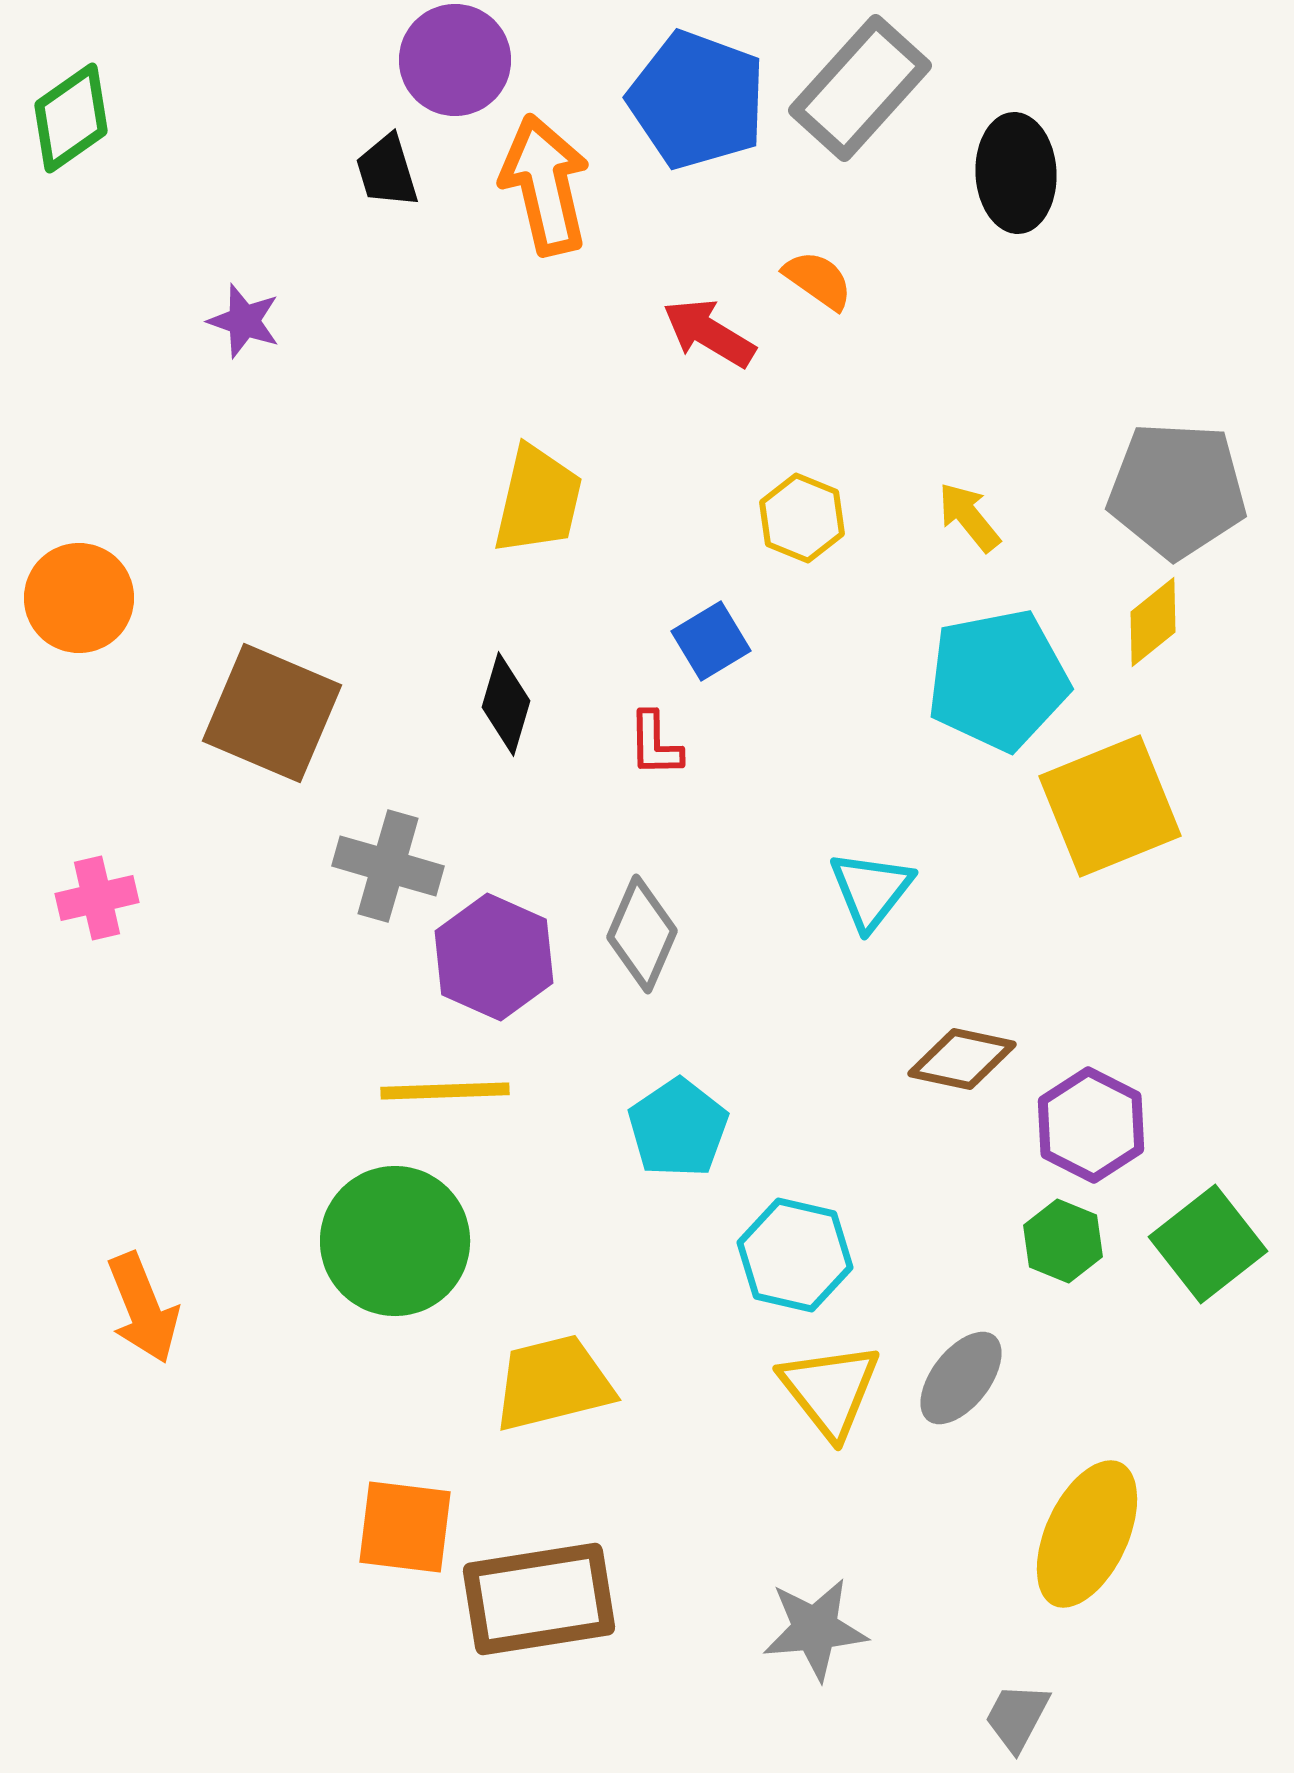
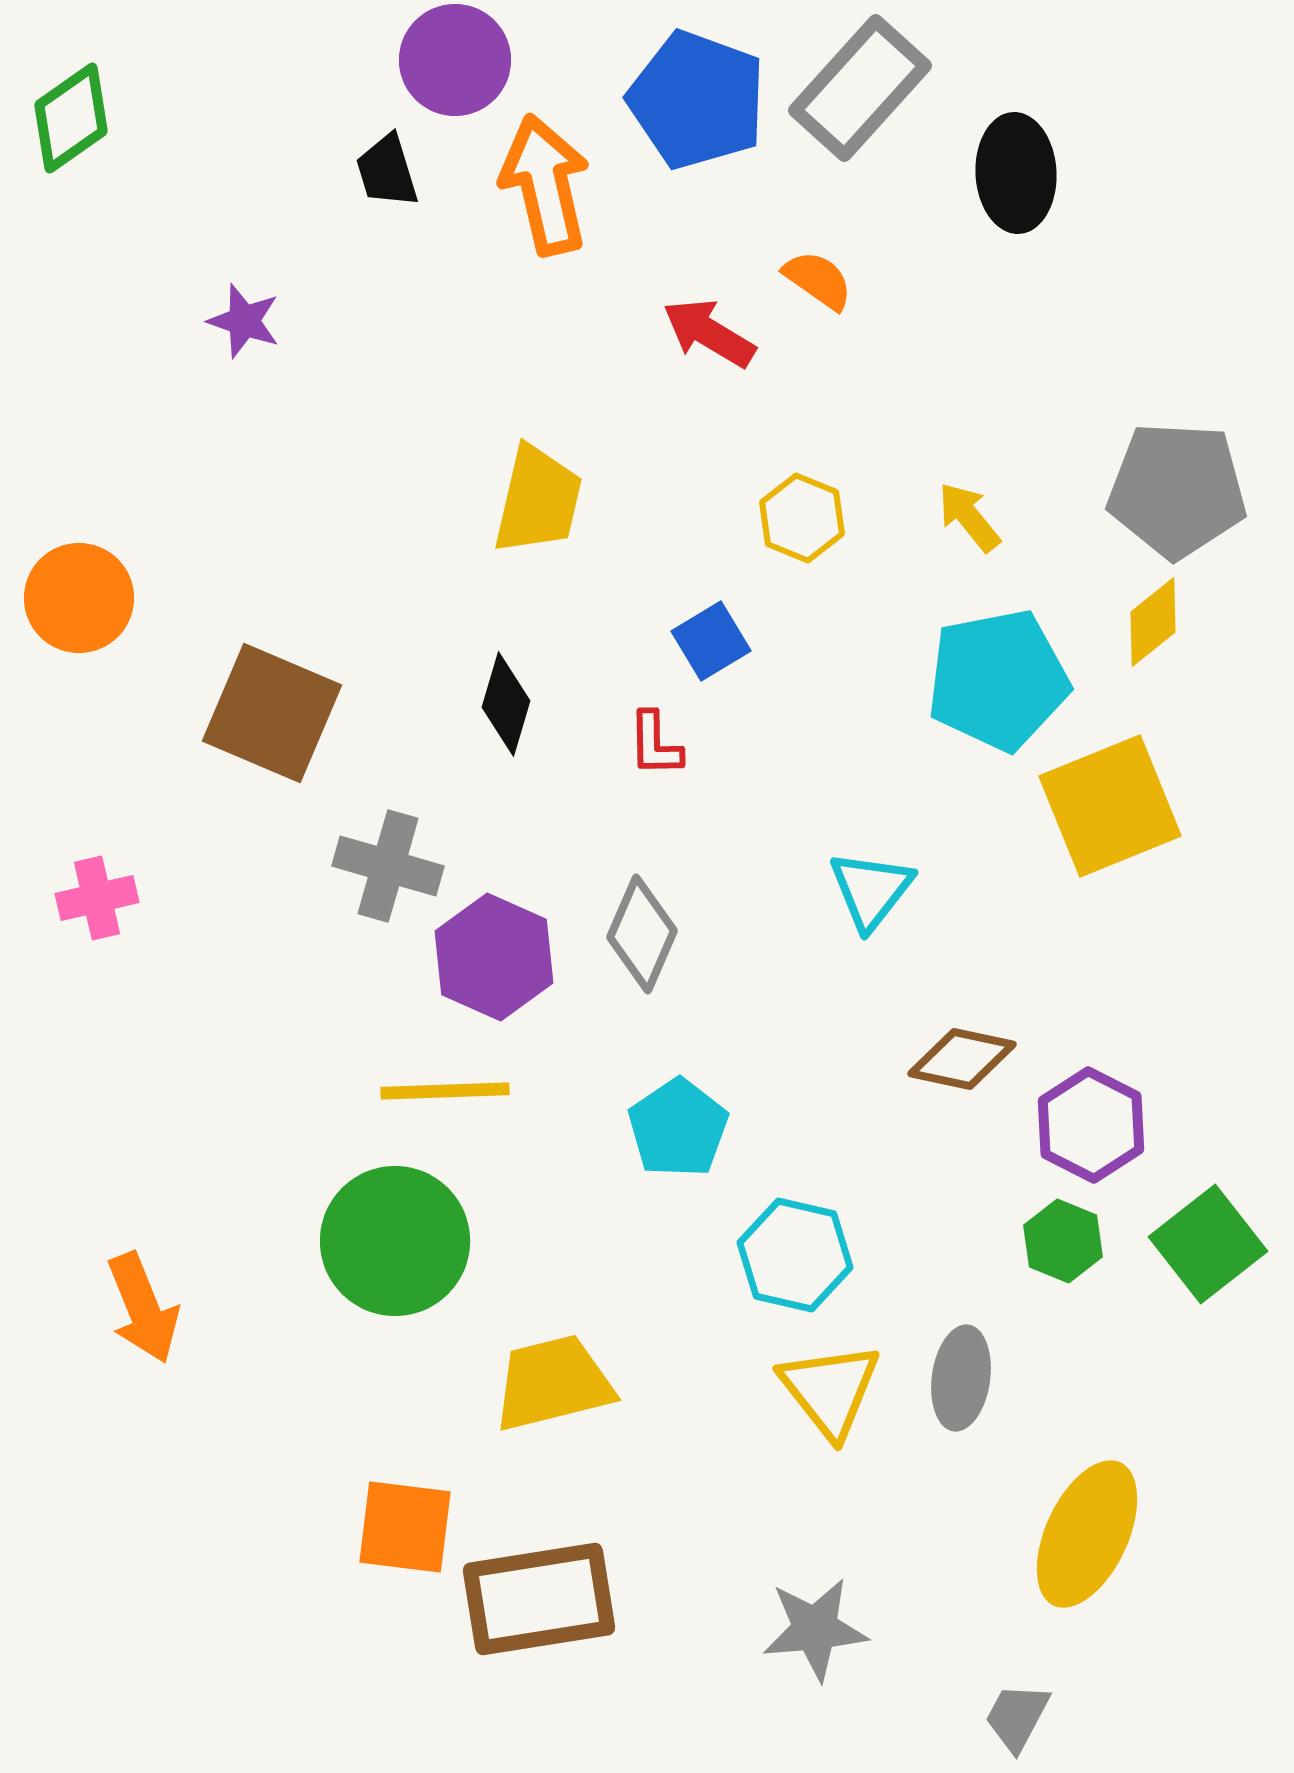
gray ellipse at (961, 1378): rotated 30 degrees counterclockwise
